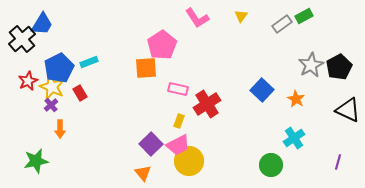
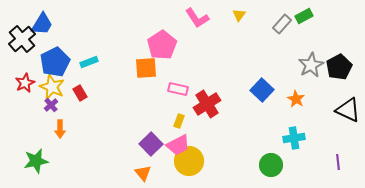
yellow triangle: moved 2 px left, 1 px up
gray rectangle: rotated 12 degrees counterclockwise
blue pentagon: moved 4 px left, 6 px up
red star: moved 3 px left, 2 px down
cyan cross: rotated 25 degrees clockwise
purple line: rotated 21 degrees counterclockwise
